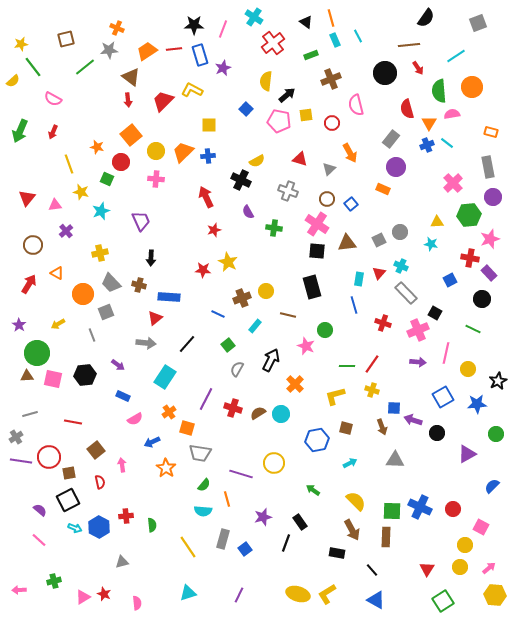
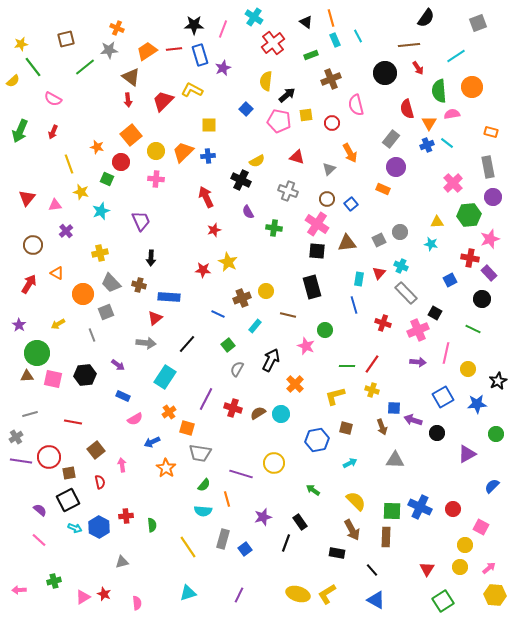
red triangle at (300, 159): moved 3 px left, 2 px up
